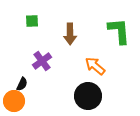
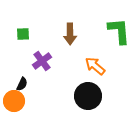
green square: moved 9 px left, 13 px down
